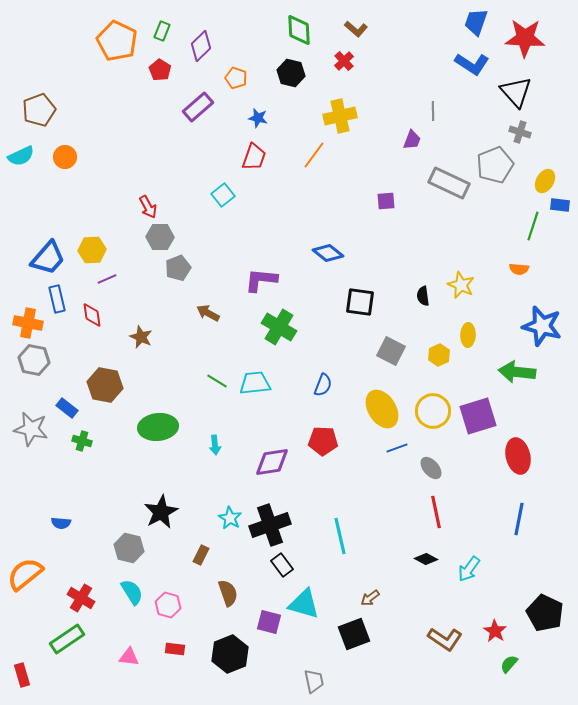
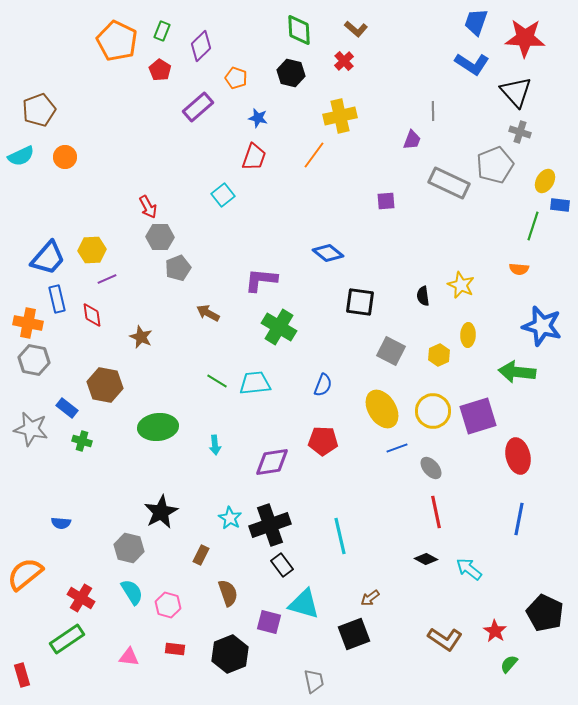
cyan arrow at (469, 569): rotated 92 degrees clockwise
